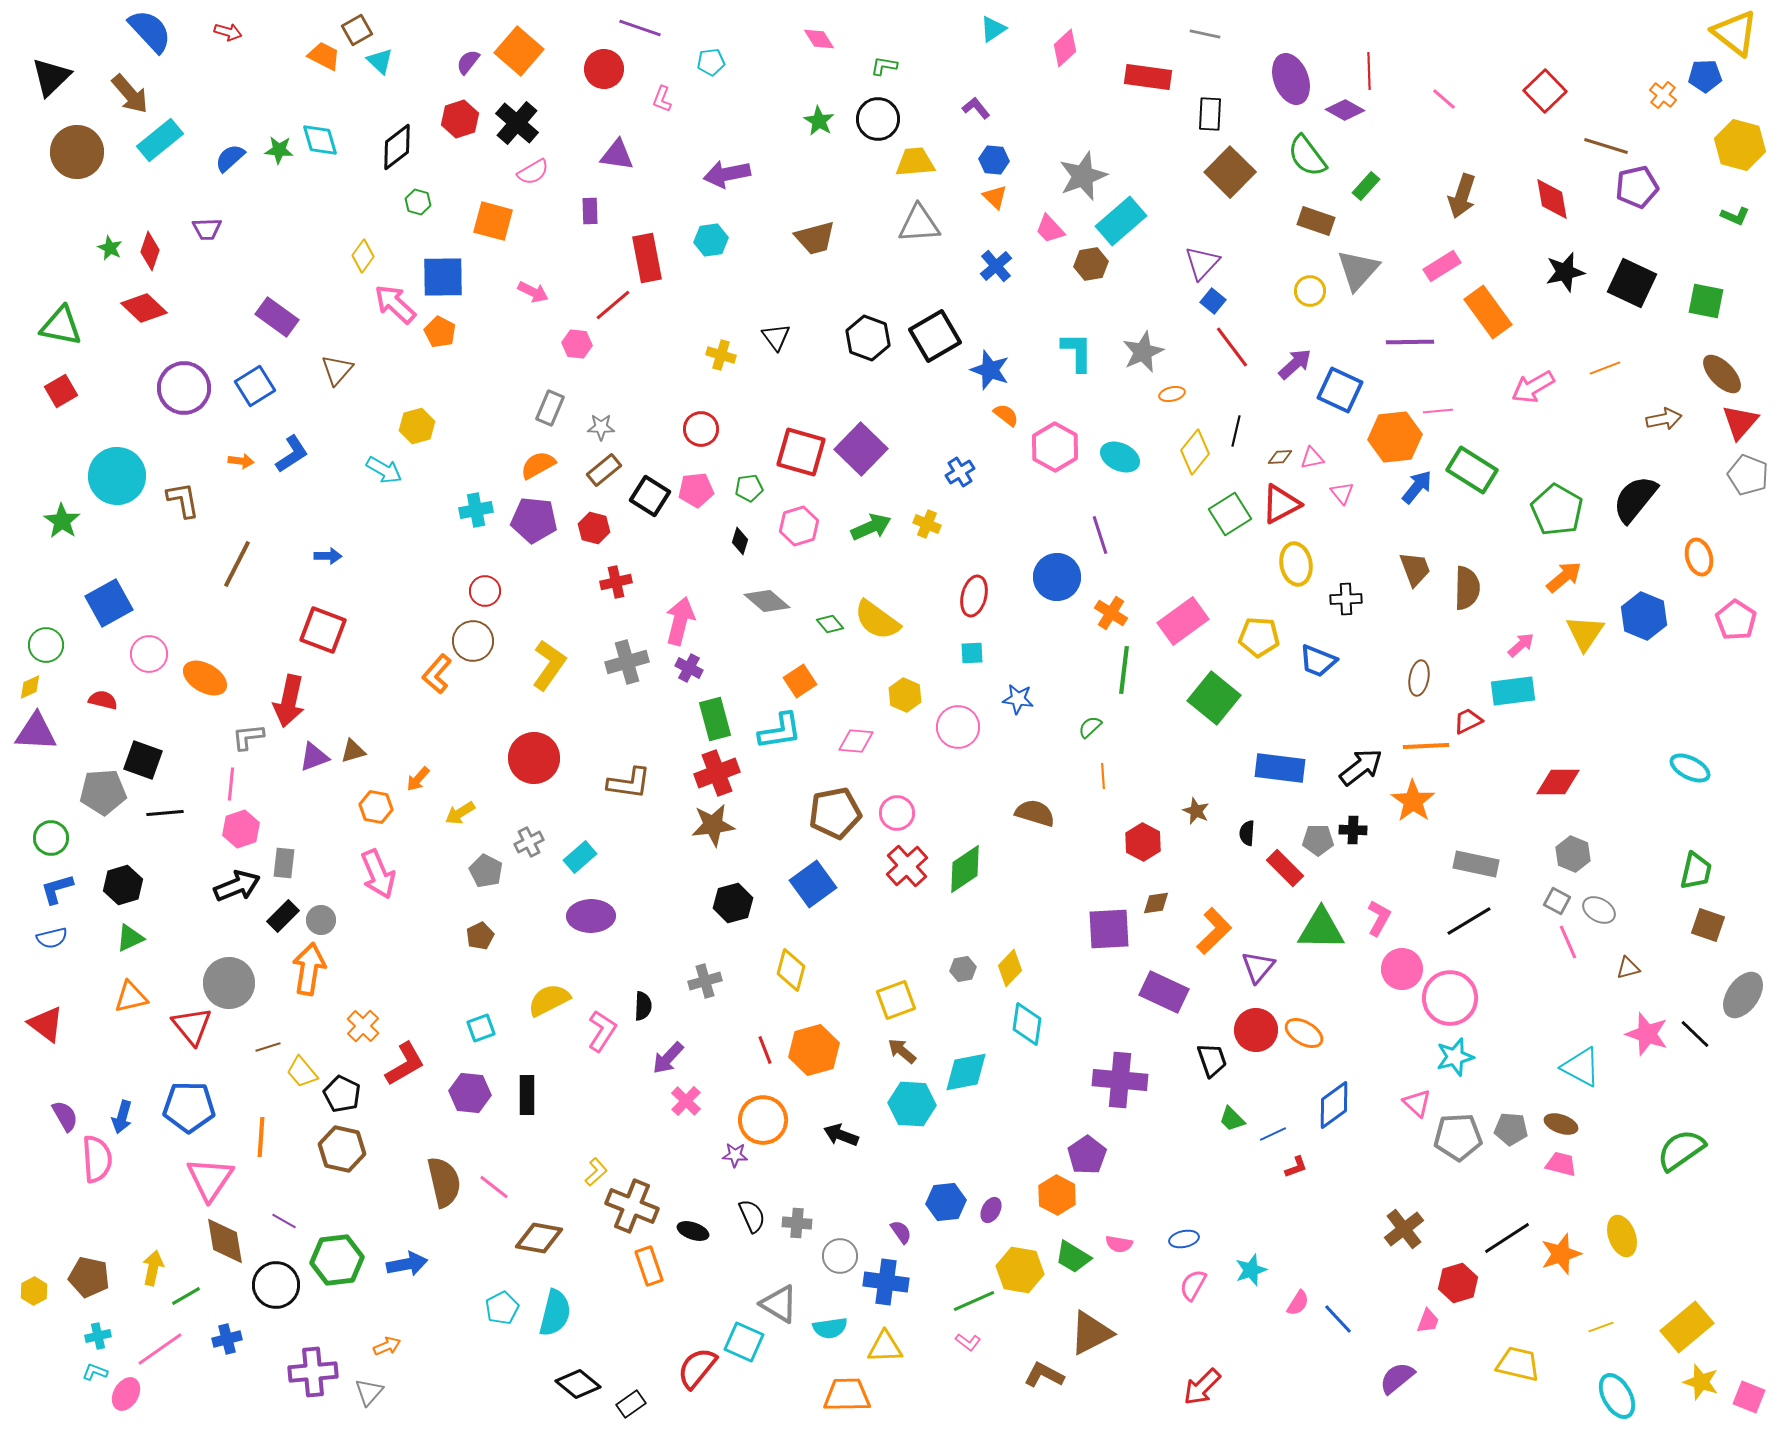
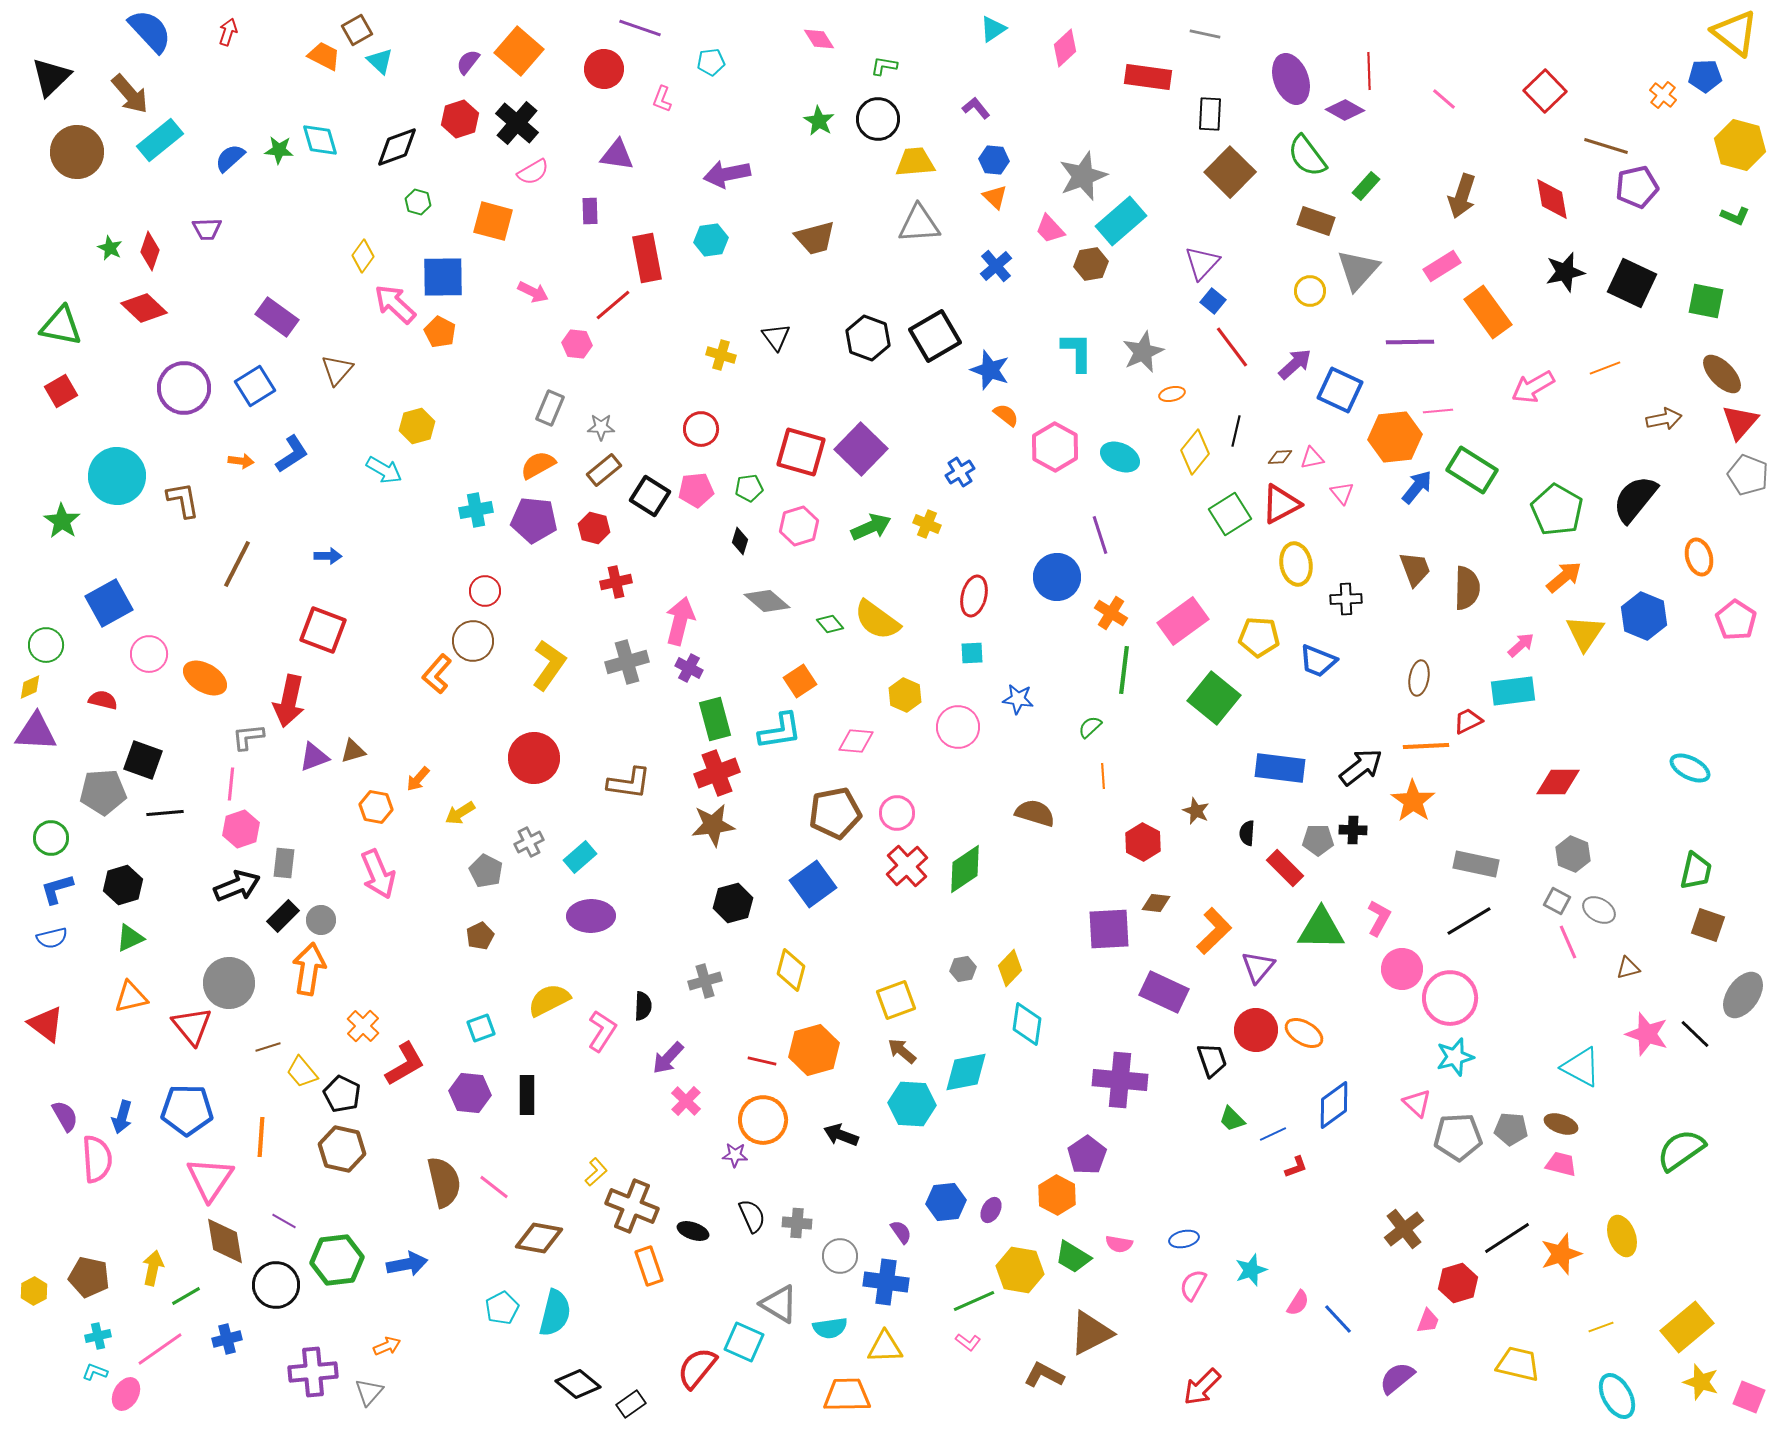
red arrow at (228, 32): rotated 88 degrees counterclockwise
black diamond at (397, 147): rotated 18 degrees clockwise
brown diamond at (1156, 903): rotated 16 degrees clockwise
red line at (765, 1050): moved 3 px left, 11 px down; rotated 56 degrees counterclockwise
blue pentagon at (189, 1107): moved 2 px left, 3 px down
